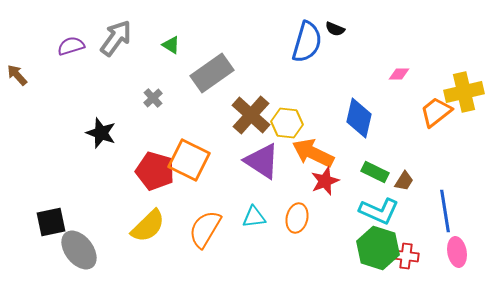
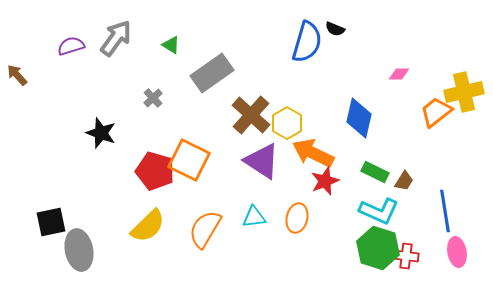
yellow hexagon: rotated 24 degrees clockwise
gray ellipse: rotated 27 degrees clockwise
